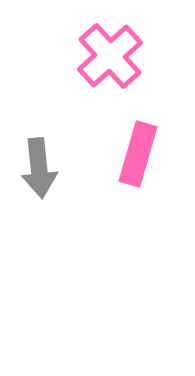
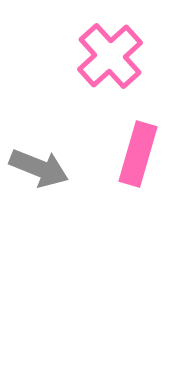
gray arrow: rotated 62 degrees counterclockwise
